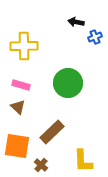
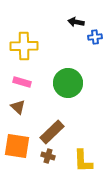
blue cross: rotated 16 degrees clockwise
pink rectangle: moved 1 px right, 3 px up
brown cross: moved 7 px right, 9 px up; rotated 24 degrees counterclockwise
